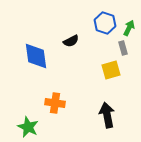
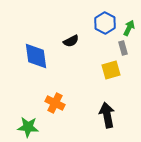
blue hexagon: rotated 10 degrees clockwise
orange cross: rotated 18 degrees clockwise
green star: rotated 20 degrees counterclockwise
